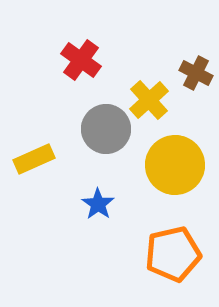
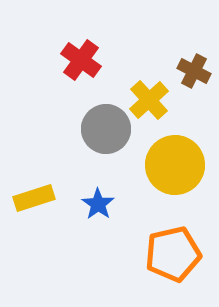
brown cross: moved 2 px left, 2 px up
yellow rectangle: moved 39 px down; rotated 6 degrees clockwise
